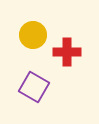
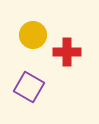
purple square: moved 5 px left
